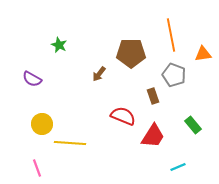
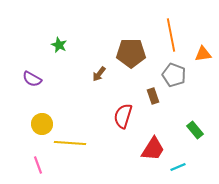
red semicircle: rotated 95 degrees counterclockwise
green rectangle: moved 2 px right, 5 px down
red trapezoid: moved 13 px down
pink line: moved 1 px right, 3 px up
